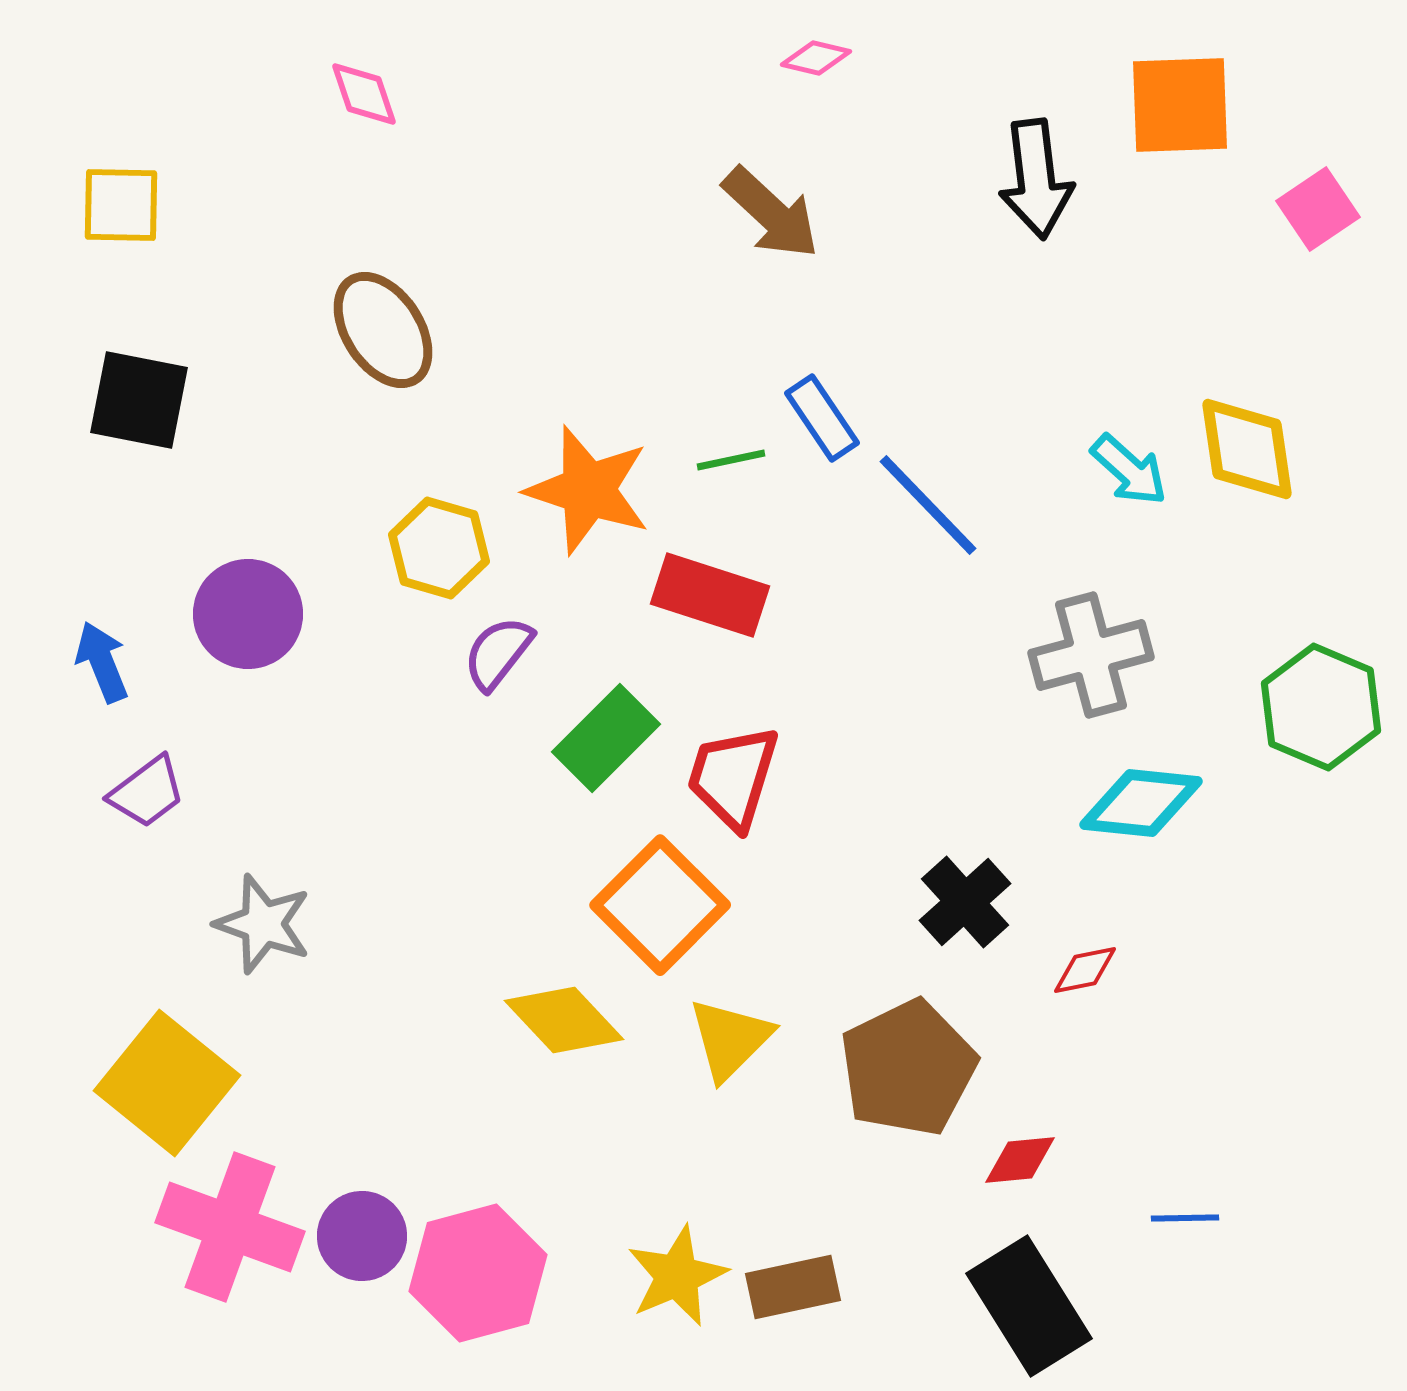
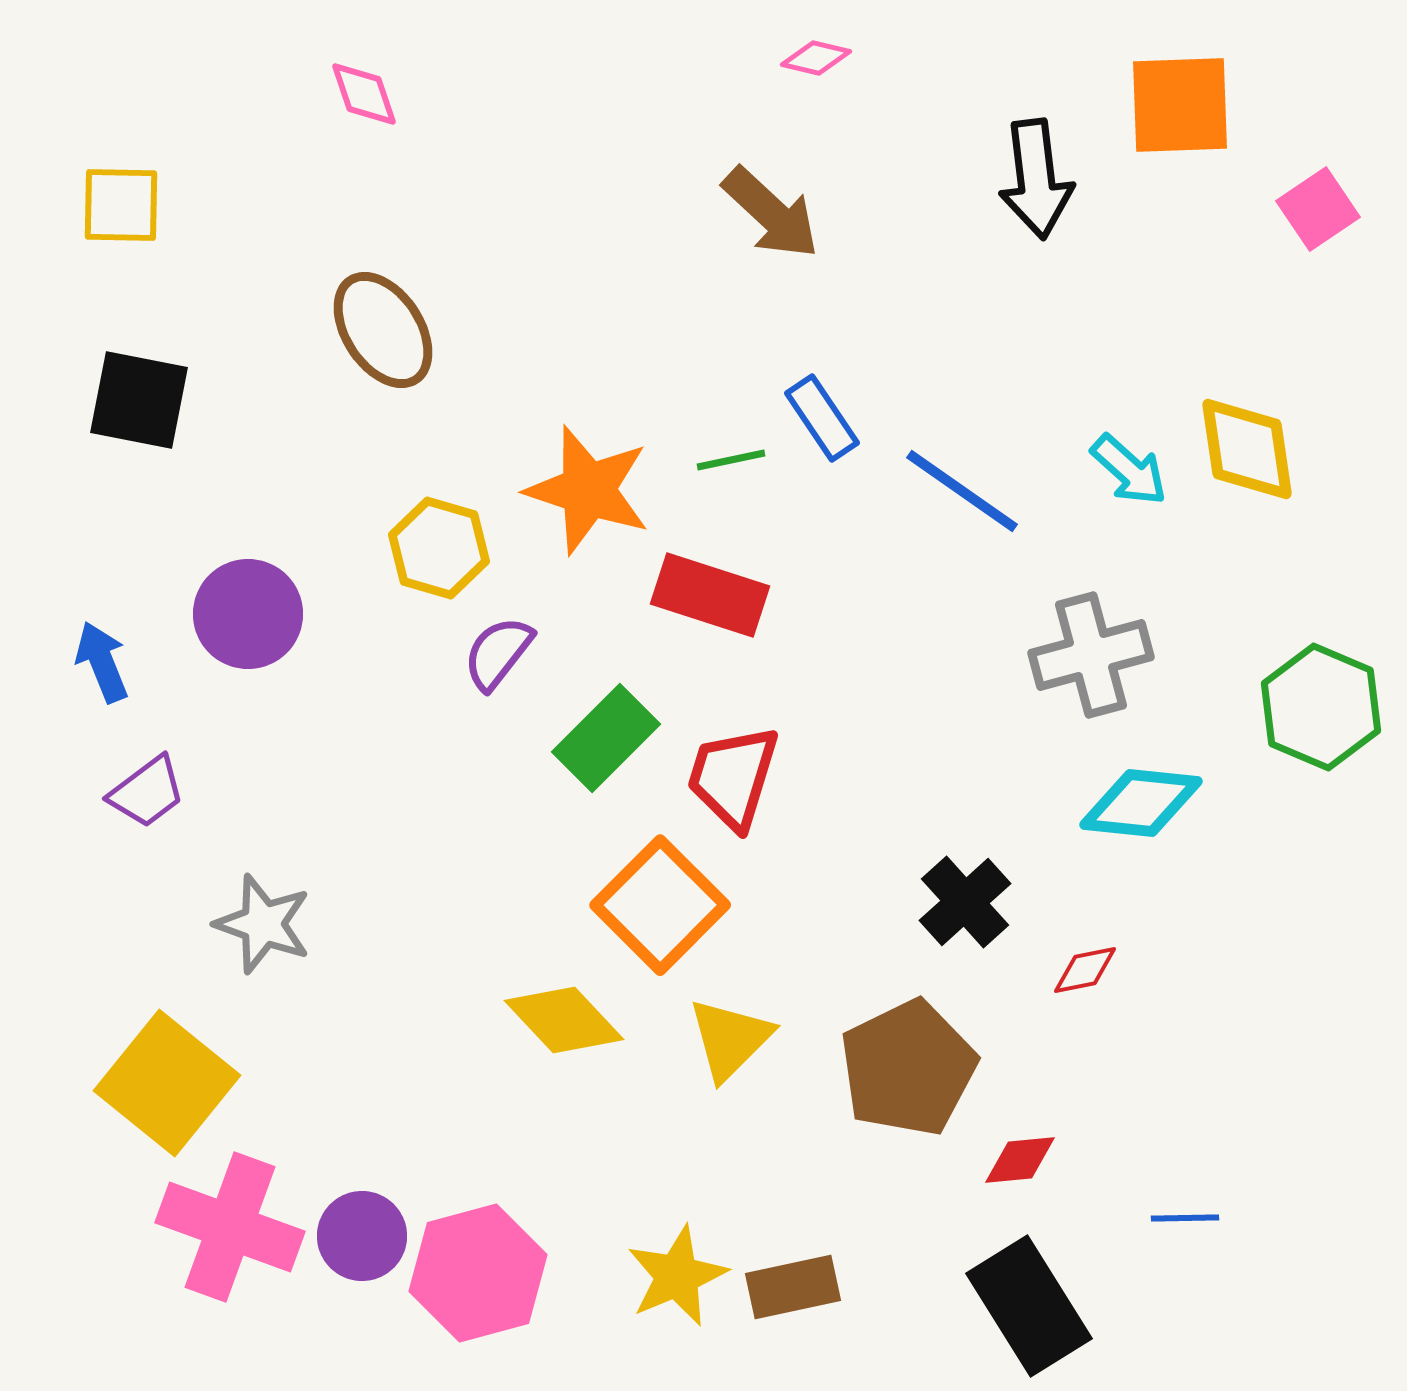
blue line at (928, 505): moved 34 px right, 14 px up; rotated 11 degrees counterclockwise
